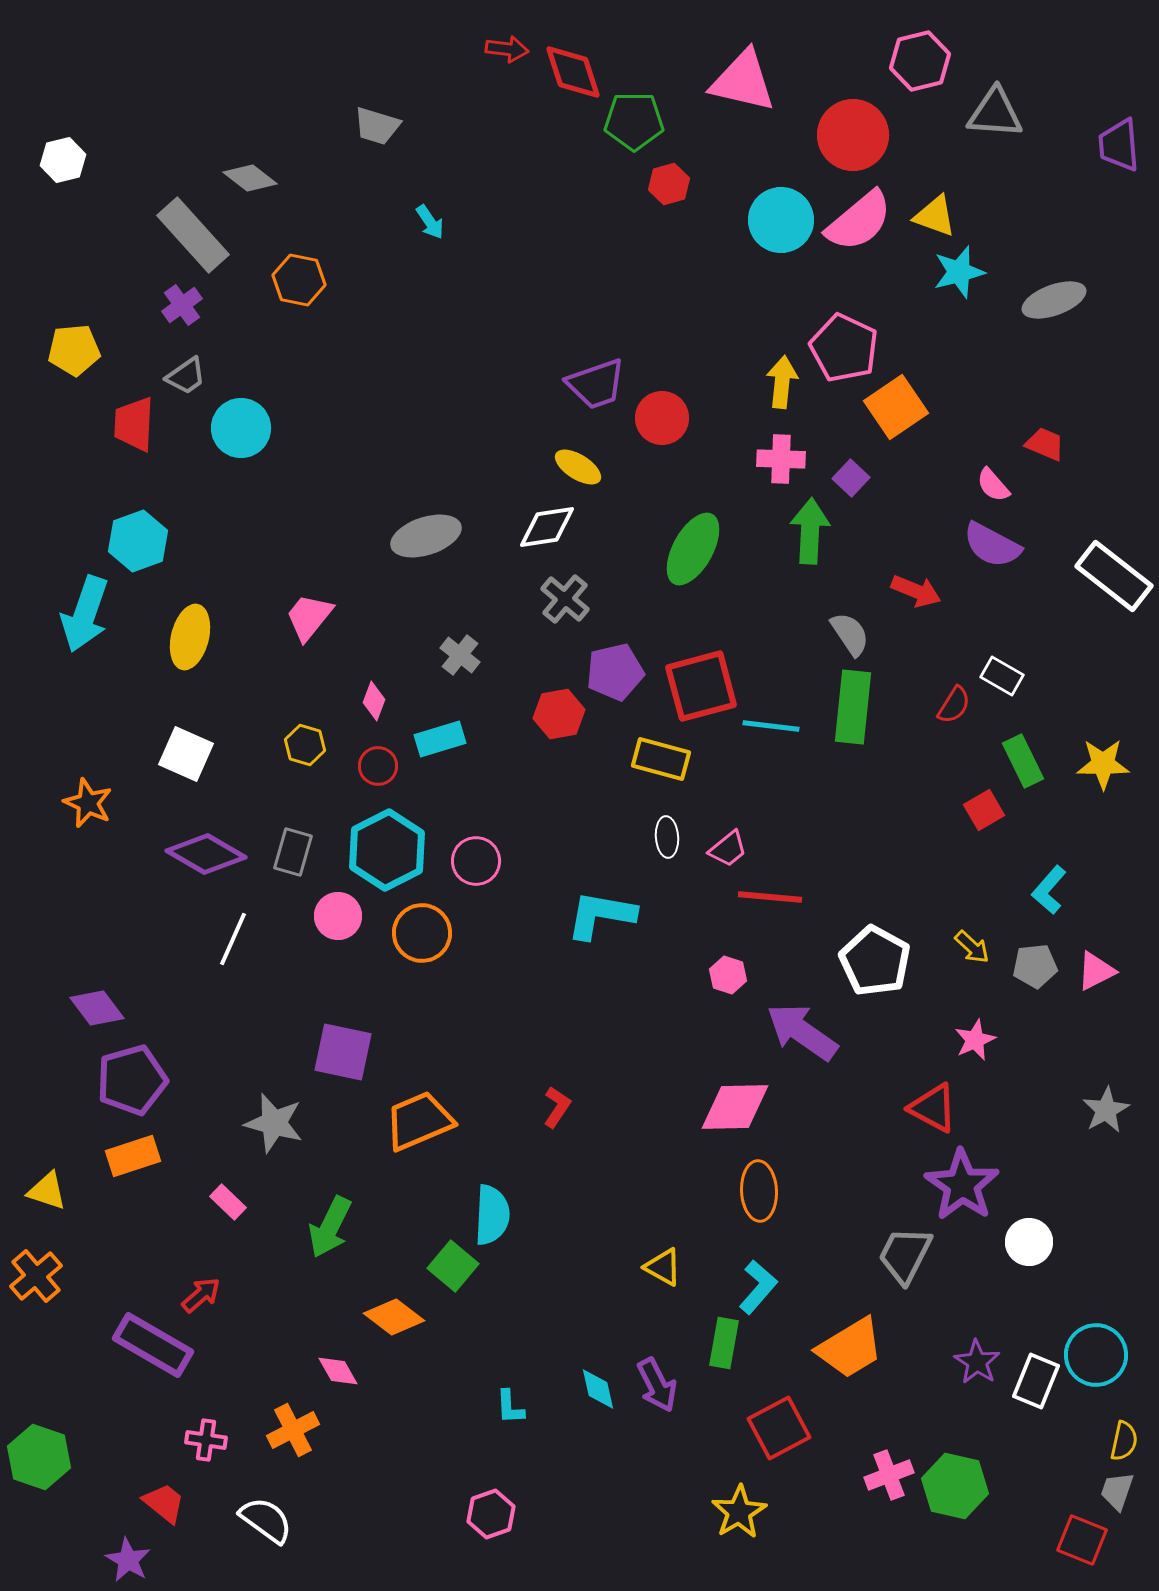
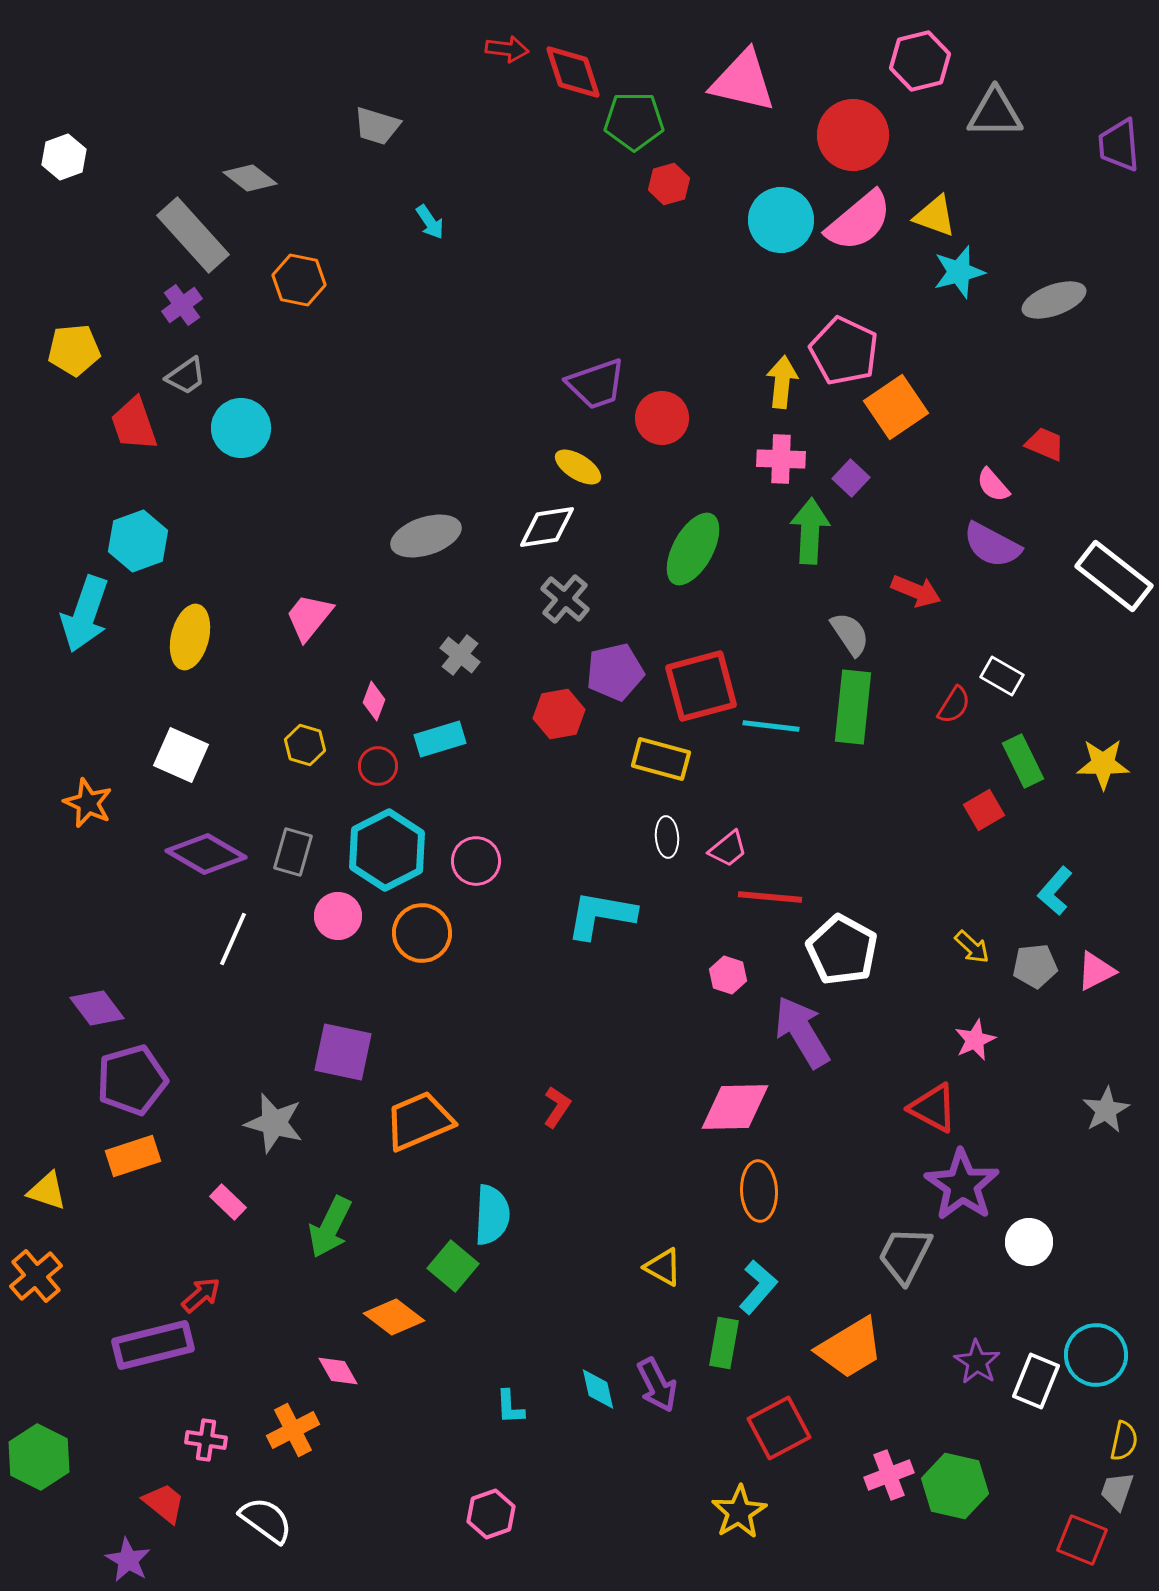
gray triangle at (995, 113): rotated 4 degrees counterclockwise
white hexagon at (63, 160): moved 1 px right, 3 px up; rotated 6 degrees counterclockwise
pink pentagon at (844, 348): moved 3 px down
red trapezoid at (134, 424): rotated 22 degrees counterclockwise
white square at (186, 754): moved 5 px left, 1 px down
cyan L-shape at (1049, 890): moved 6 px right, 1 px down
white pentagon at (875, 961): moved 33 px left, 11 px up
purple arrow at (802, 1032): rotated 24 degrees clockwise
purple rectangle at (153, 1345): rotated 44 degrees counterclockwise
green hexagon at (39, 1457): rotated 8 degrees clockwise
